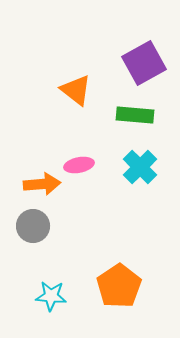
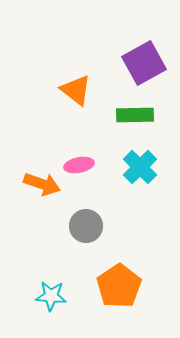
green rectangle: rotated 6 degrees counterclockwise
orange arrow: rotated 24 degrees clockwise
gray circle: moved 53 px right
